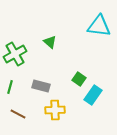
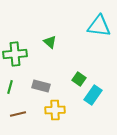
green cross: rotated 25 degrees clockwise
brown line: rotated 42 degrees counterclockwise
